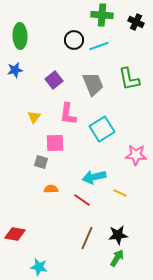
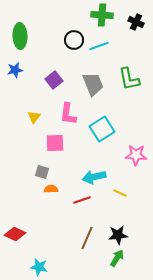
gray square: moved 1 px right, 10 px down
red line: rotated 54 degrees counterclockwise
red diamond: rotated 15 degrees clockwise
